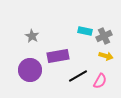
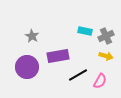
gray cross: moved 2 px right
purple circle: moved 3 px left, 3 px up
black line: moved 1 px up
